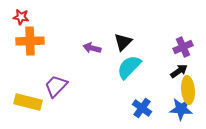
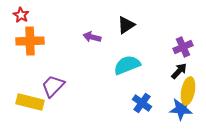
red star: moved 2 px up; rotated 21 degrees clockwise
black triangle: moved 3 px right, 17 px up; rotated 12 degrees clockwise
purple arrow: moved 11 px up
cyan semicircle: moved 2 px left, 2 px up; rotated 24 degrees clockwise
black arrow: rotated 12 degrees counterclockwise
purple trapezoid: moved 3 px left
yellow ellipse: moved 1 px down; rotated 16 degrees clockwise
yellow rectangle: moved 2 px right
blue cross: moved 5 px up
